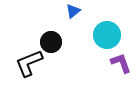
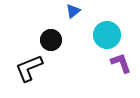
black circle: moved 2 px up
black L-shape: moved 5 px down
